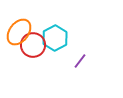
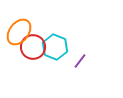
cyan hexagon: moved 9 px down; rotated 10 degrees counterclockwise
red circle: moved 2 px down
